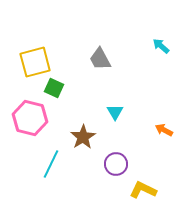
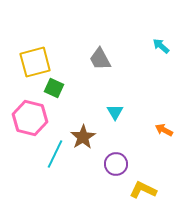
cyan line: moved 4 px right, 10 px up
